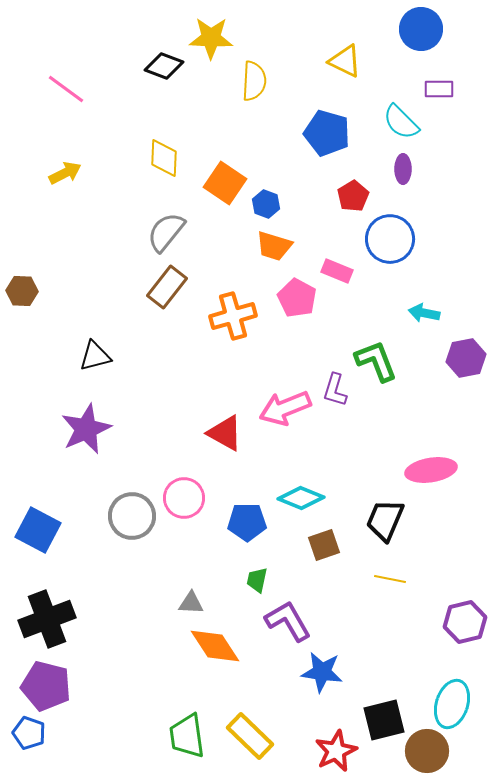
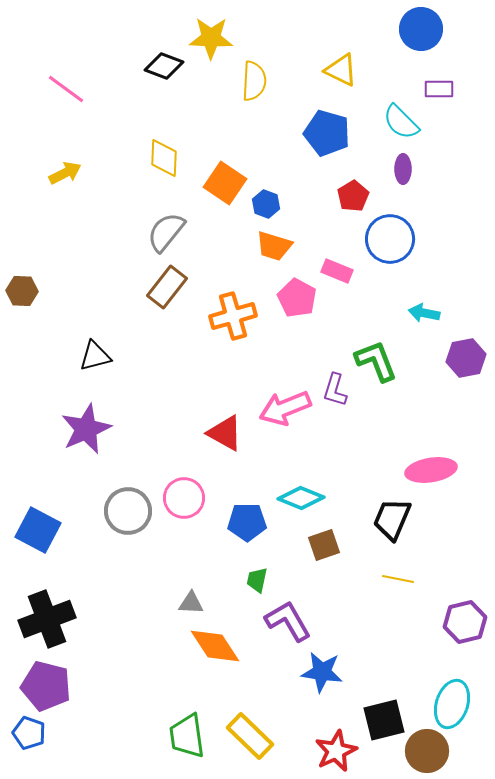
yellow triangle at (345, 61): moved 4 px left, 9 px down
gray circle at (132, 516): moved 4 px left, 5 px up
black trapezoid at (385, 520): moved 7 px right, 1 px up
yellow line at (390, 579): moved 8 px right
